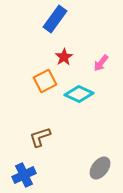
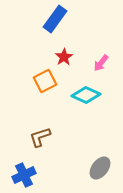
cyan diamond: moved 7 px right, 1 px down
